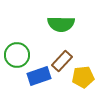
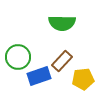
green semicircle: moved 1 px right, 1 px up
green circle: moved 1 px right, 2 px down
yellow pentagon: moved 2 px down
